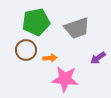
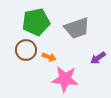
orange arrow: moved 1 px left, 1 px up; rotated 24 degrees clockwise
